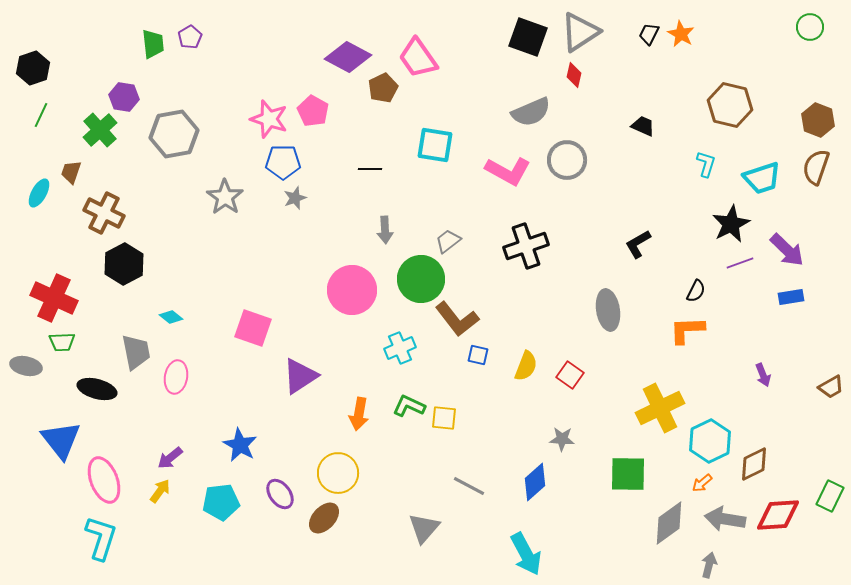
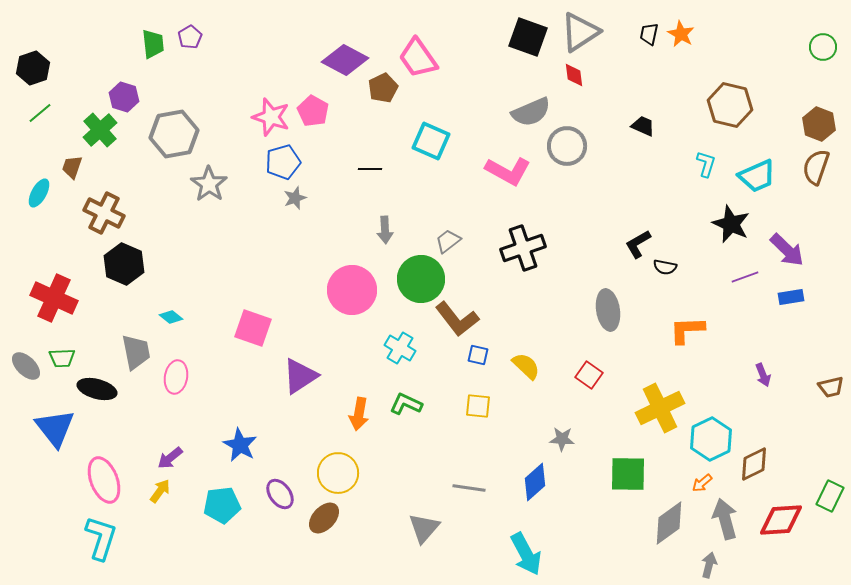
green circle at (810, 27): moved 13 px right, 20 px down
black trapezoid at (649, 34): rotated 15 degrees counterclockwise
purple diamond at (348, 57): moved 3 px left, 3 px down
red diamond at (574, 75): rotated 20 degrees counterclockwise
purple hexagon at (124, 97): rotated 8 degrees clockwise
green line at (41, 115): moved 1 px left, 2 px up; rotated 25 degrees clockwise
pink star at (269, 119): moved 2 px right, 2 px up
brown hexagon at (818, 120): moved 1 px right, 4 px down
cyan square at (435, 145): moved 4 px left, 4 px up; rotated 15 degrees clockwise
gray circle at (567, 160): moved 14 px up
blue pentagon at (283, 162): rotated 16 degrees counterclockwise
brown trapezoid at (71, 172): moved 1 px right, 5 px up
cyan trapezoid at (762, 178): moved 5 px left, 2 px up; rotated 6 degrees counterclockwise
gray star at (225, 197): moved 16 px left, 13 px up
black star at (731, 224): rotated 21 degrees counterclockwise
black cross at (526, 246): moved 3 px left, 2 px down
purple line at (740, 263): moved 5 px right, 14 px down
black hexagon at (124, 264): rotated 9 degrees counterclockwise
black semicircle at (696, 291): moved 31 px left, 24 px up; rotated 75 degrees clockwise
green trapezoid at (62, 342): moved 16 px down
cyan cross at (400, 348): rotated 36 degrees counterclockwise
gray ellipse at (26, 366): rotated 32 degrees clockwise
yellow semicircle at (526, 366): rotated 68 degrees counterclockwise
red square at (570, 375): moved 19 px right
brown trapezoid at (831, 387): rotated 16 degrees clockwise
green L-shape at (409, 406): moved 3 px left, 2 px up
yellow square at (444, 418): moved 34 px right, 12 px up
blue triangle at (61, 440): moved 6 px left, 12 px up
cyan hexagon at (710, 441): moved 1 px right, 2 px up
gray line at (469, 486): moved 2 px down; rotated 20 degrees counterclockwise
cyan pentagon at (221, 502): moved 1 px right, 3 px down
red diamond at (778, 515): moved 3 px right, 5 px down
gray arrow at (725, 519): rotated 66 degrees clockwise
